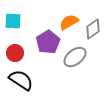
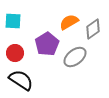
purple pentagon: moved 1 px left, 2 px down
